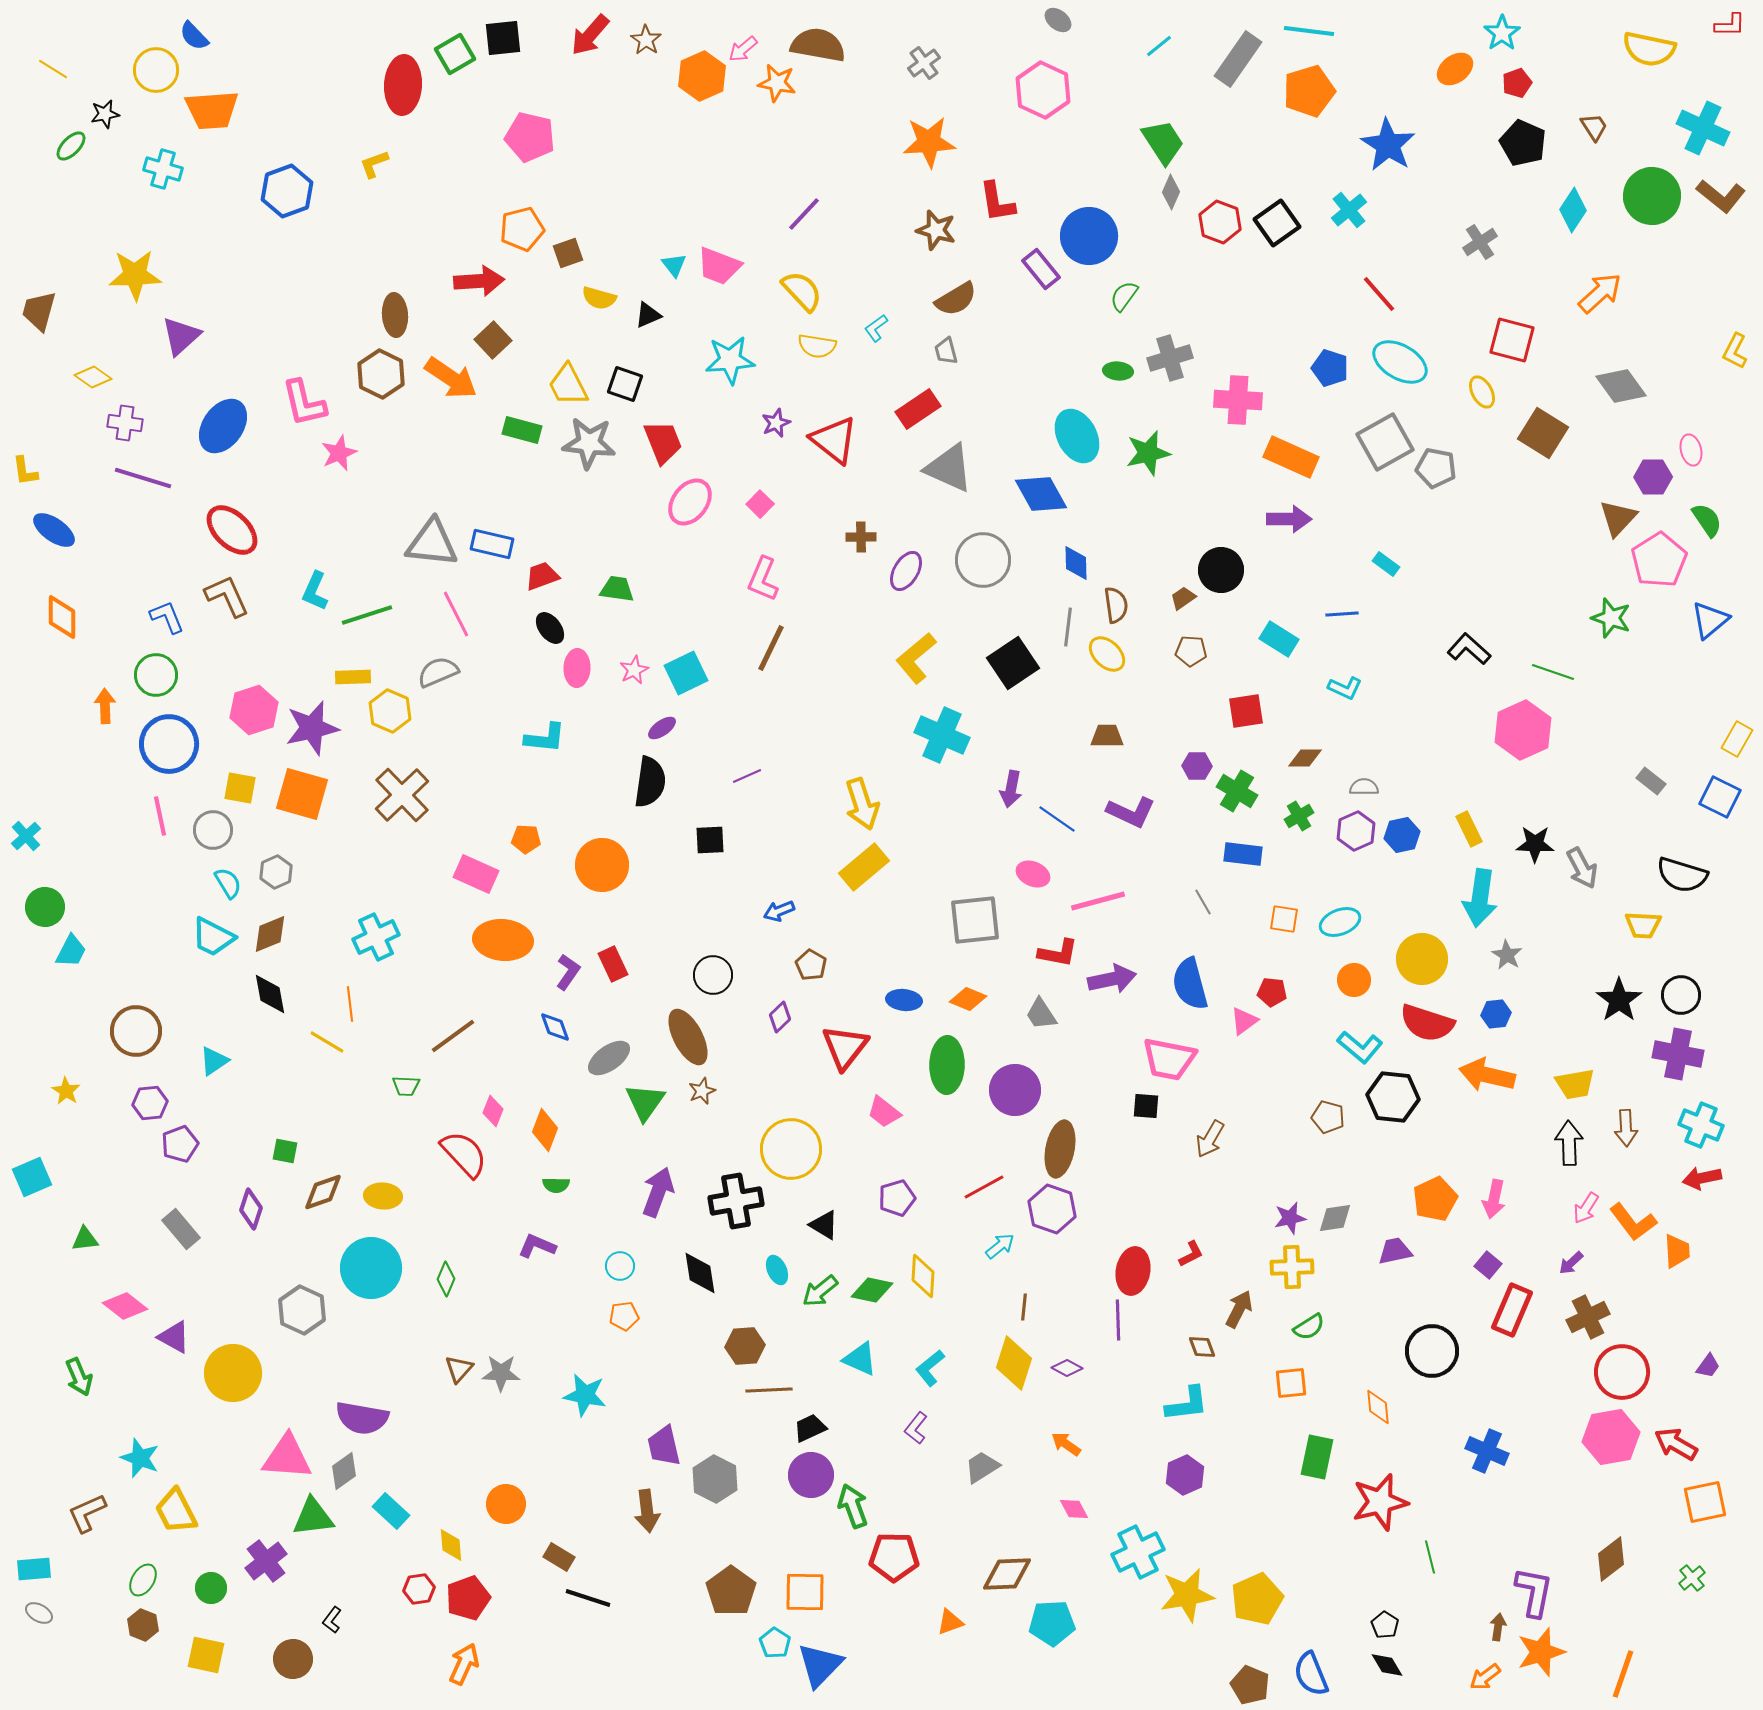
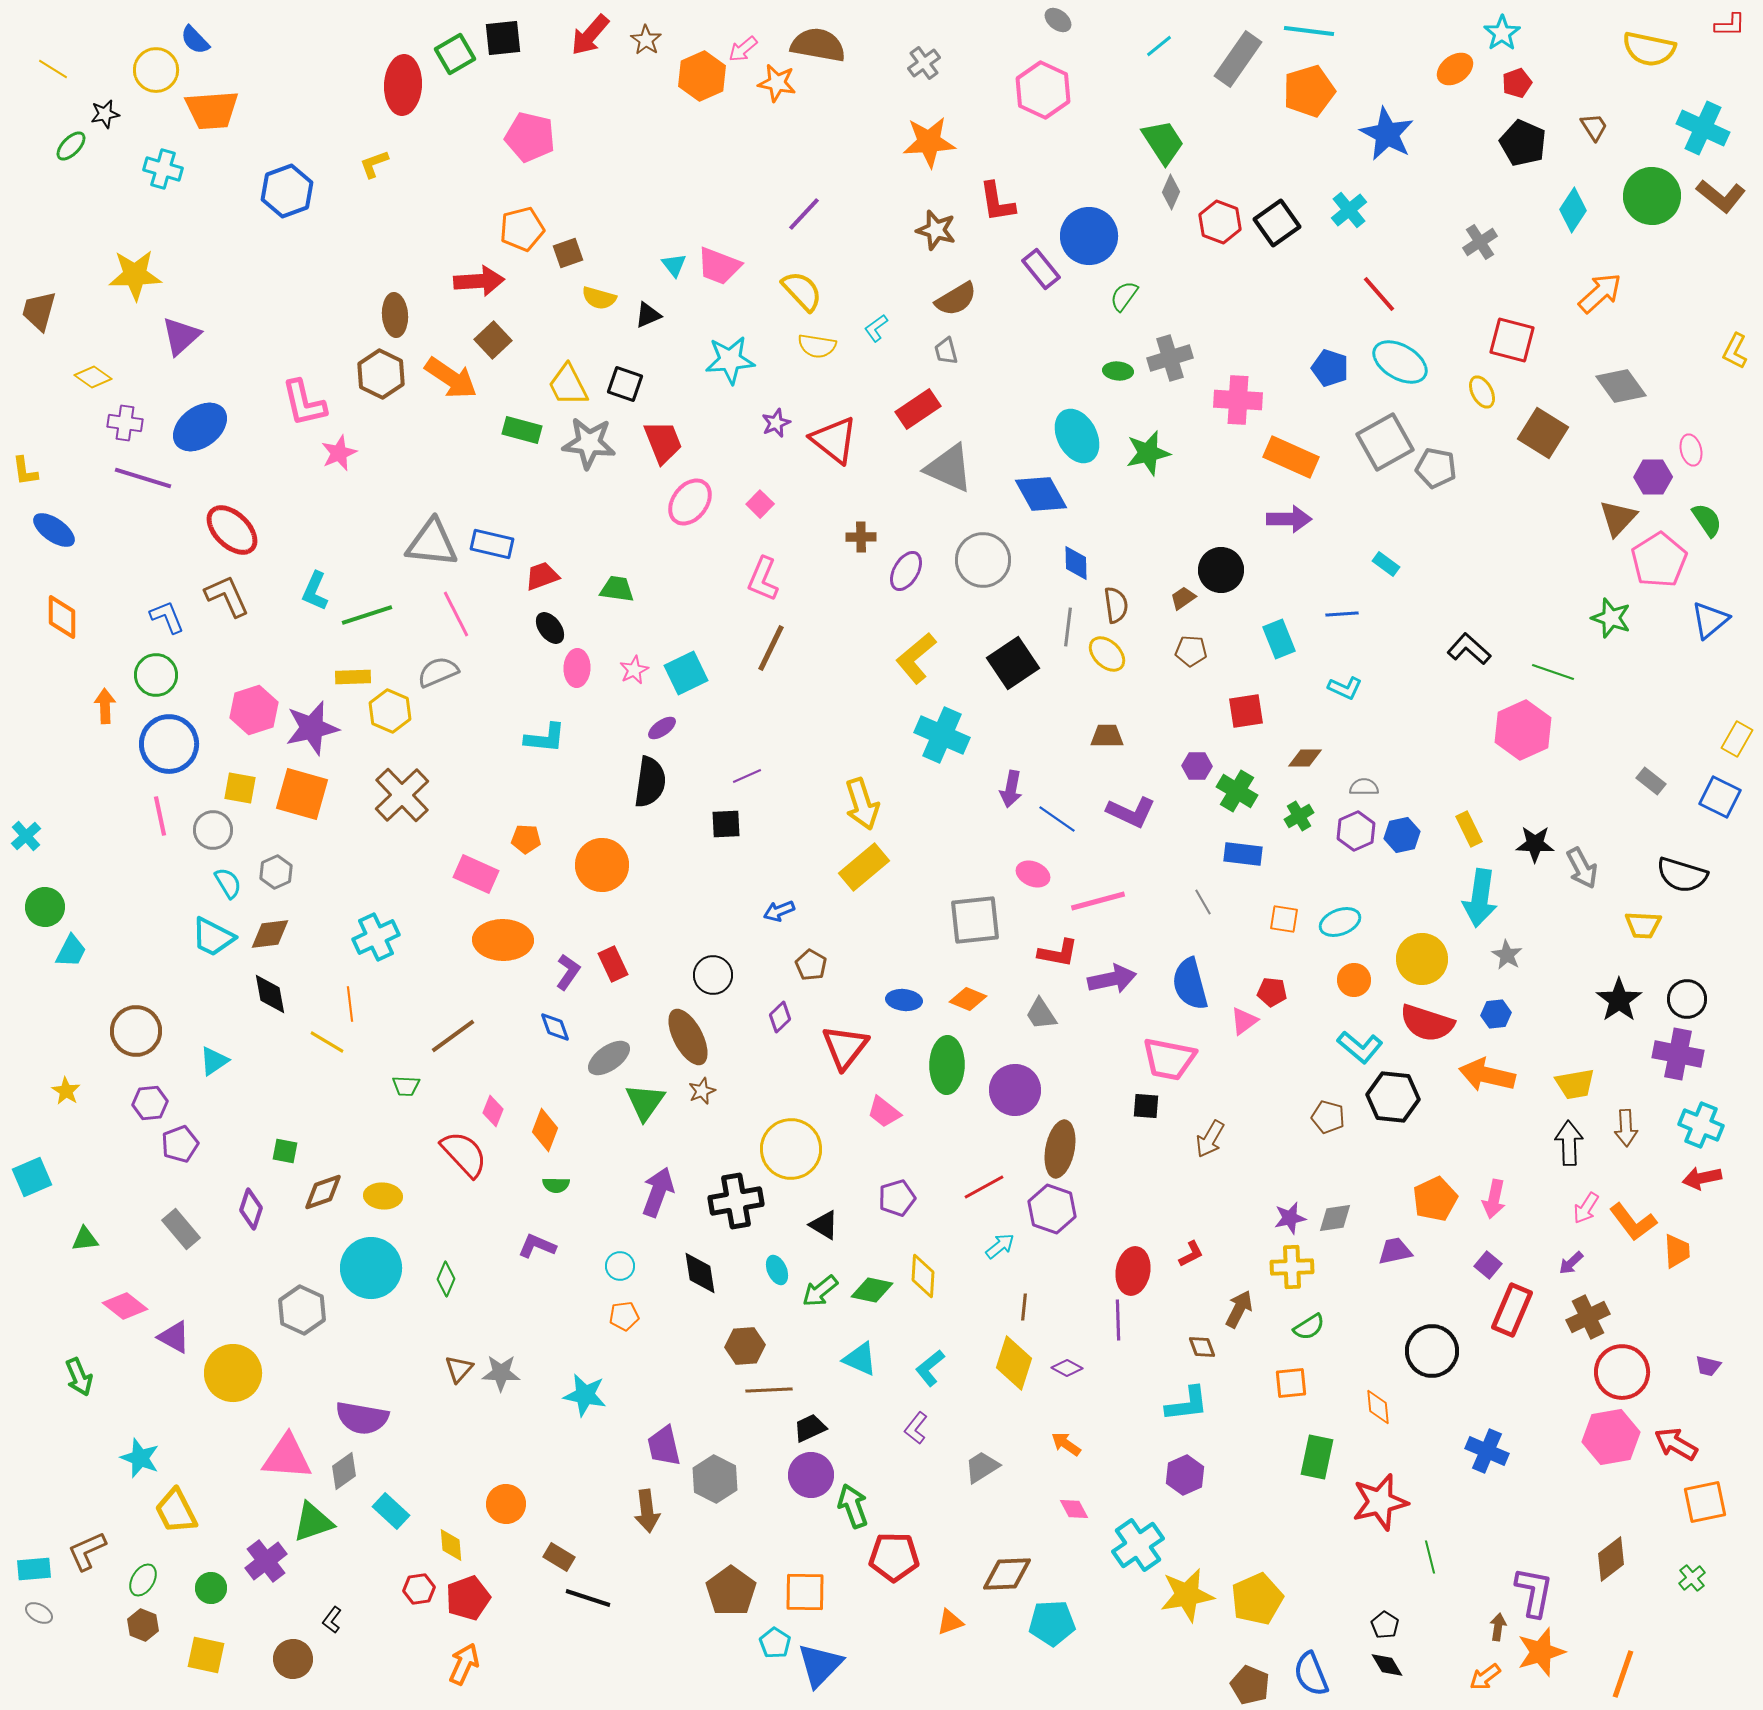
blue semicircle at (194, 36): moved 1 px right, 4 px down
blue star at (1388, 145): moved 1 px left, 11 px up; rotated 4 degrees counterclockwise
blue ellipse at (223, 426): moved 23 px left, 1 px down; rotated 18 degrees clockwise
cyan rectangle at (1279, 639): rotated 36 degrees clockwise
black square at (710, 840): moved 16 px right, 16 px up
brown diamond at (270, 934): rotated 15 degrees clockwise
orange ellipse at (503, 940): rotated 4 degrees counterclockwise
black circle at (1681, 995): moved 6 px right, 4 px down
purple trapezoid at (1708, 1366): rotated 68 degrees clockwise
brown L-shape at (87, 1513): moved 38 px down
green triangle at (313, 1517): moved 5 px down; rotated 12 degrees counterclockwise
cyan cross at (1138, 1552): moved 7 px up; rotated 9 degrees counterclockwise
